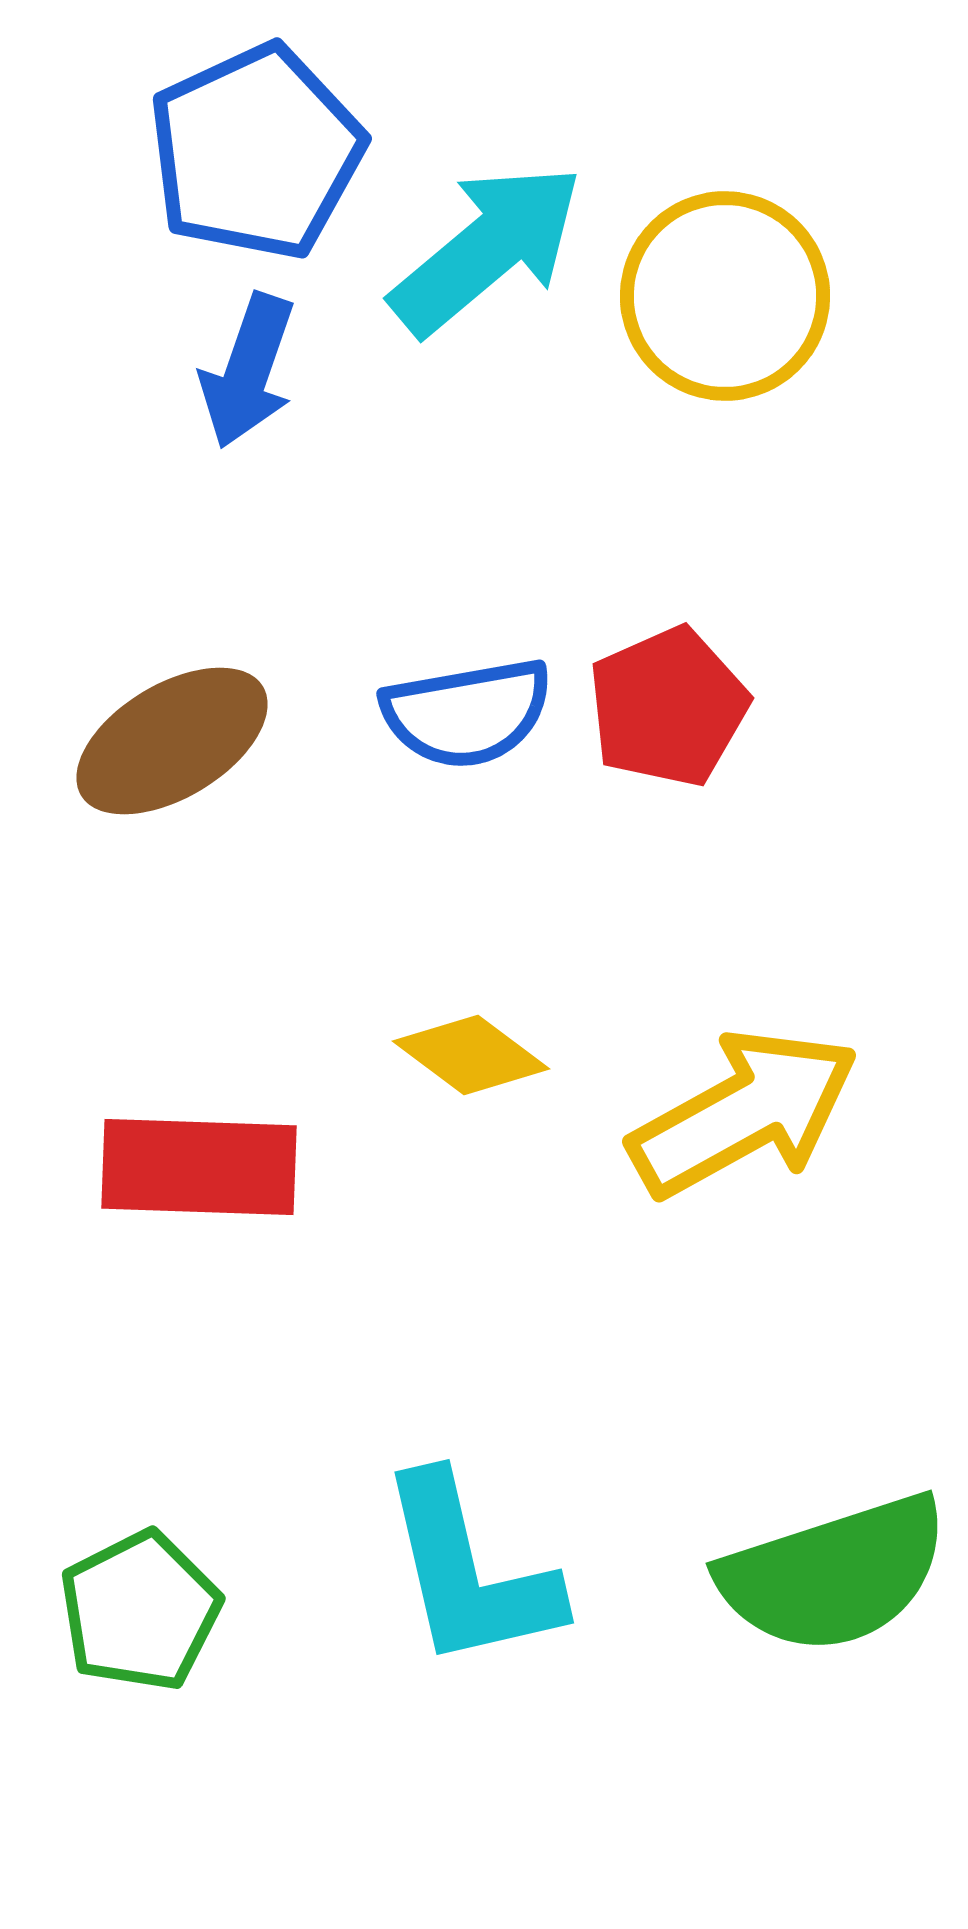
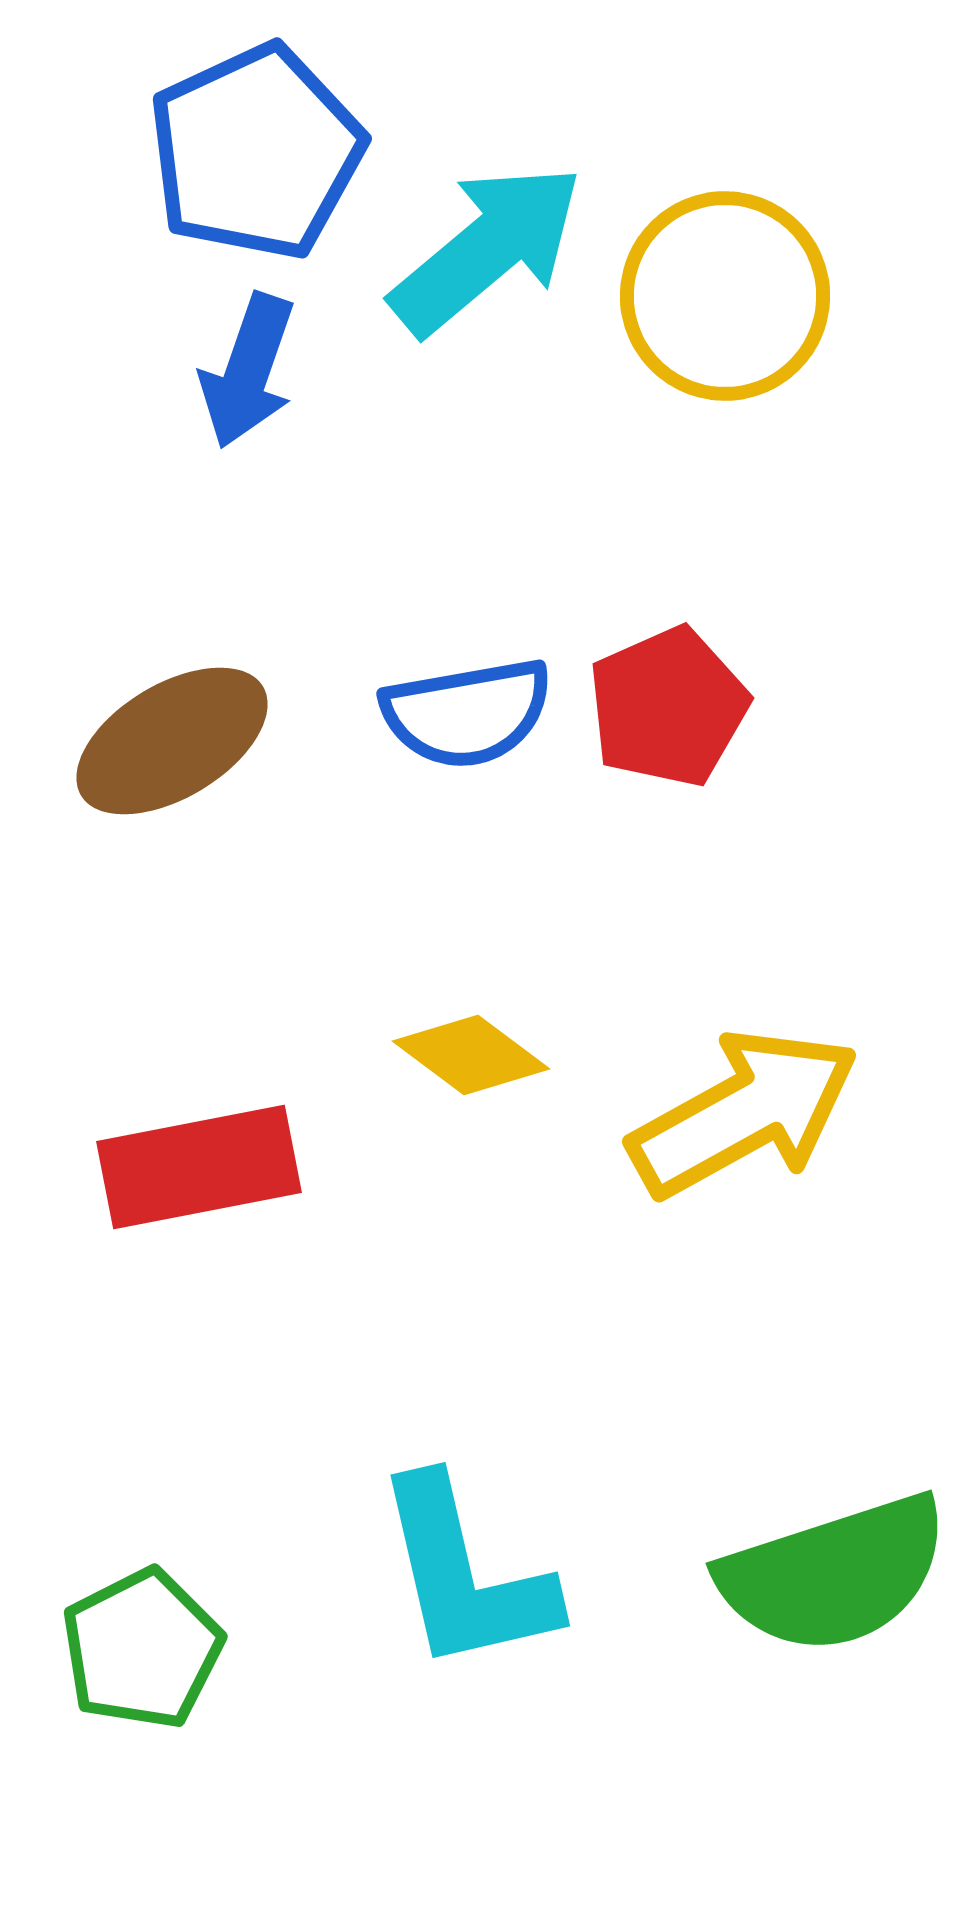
red rectangle: rotated 13 degrees counterclockwise
cyan L-shape: moved 4 px left, 3 px down
green pentagon: moved 2 px right, 38 px down
